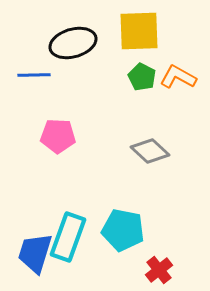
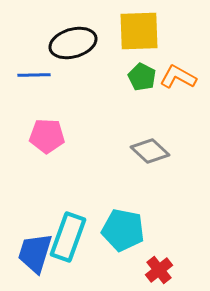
pink pentagon: moved 11 px left
